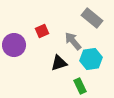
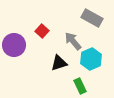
gray rectangle: rotated 10 degrees counterclockwise
red square: rotated 24 degrees counterclockwise
cyan hexagon: rotated 15 degrees counterclockwise
